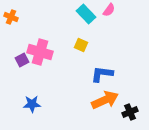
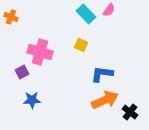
purple square: moved 12 px down
blue star: moved 4 px up
black cross: rotated 28 degrees counterclockwise
